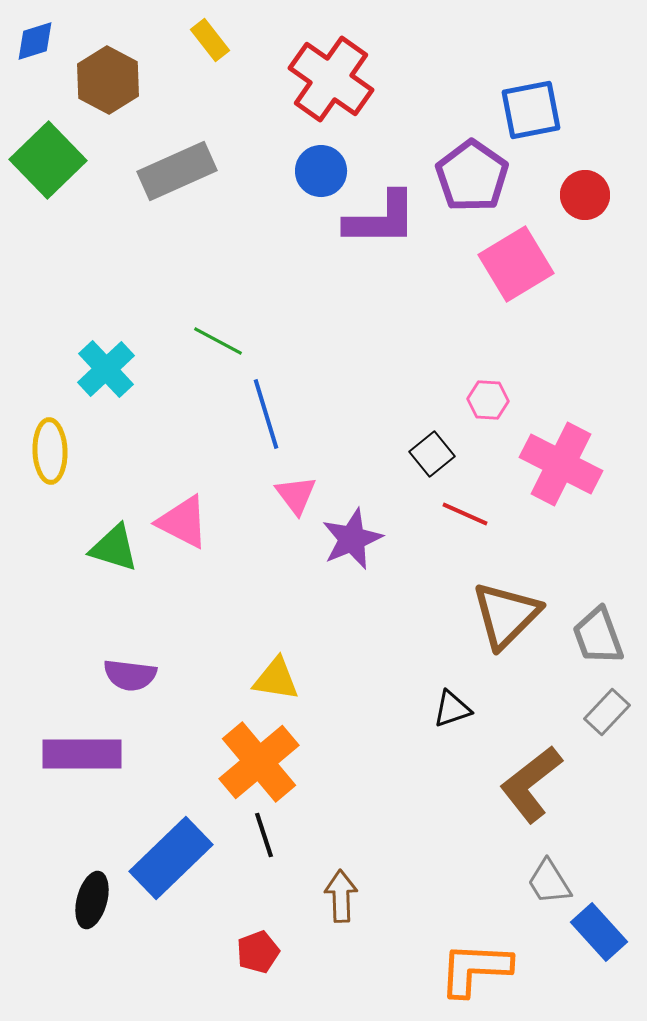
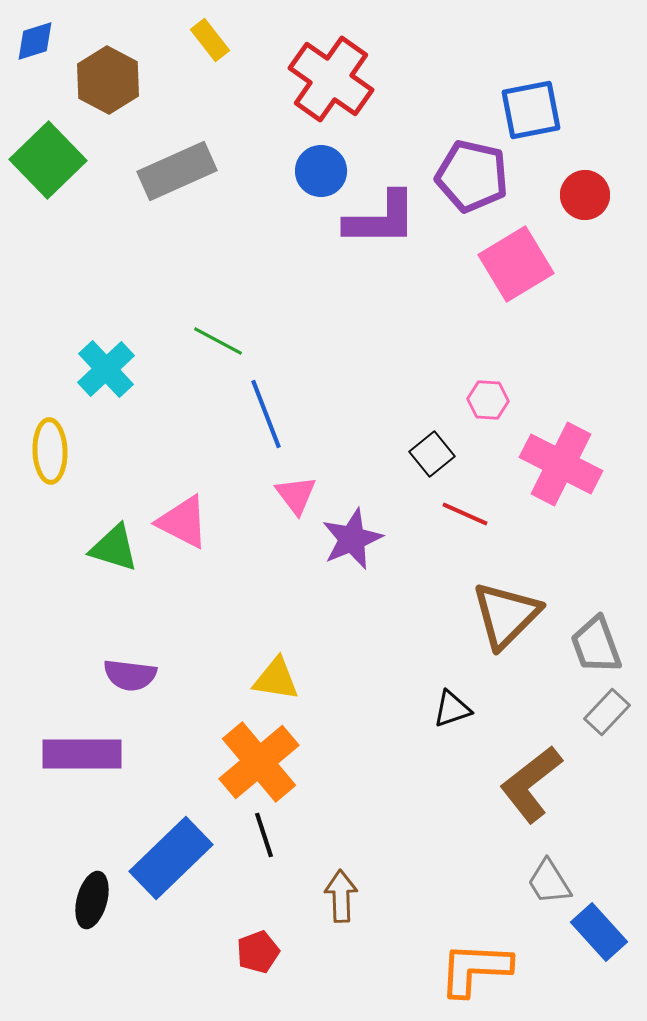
purple pentagon at (472, 176): rotated 22 degrees counterclockwise
blue line at (266, 414): rotated 4 degrees counterclockwise
gray trapezoid at (598, 636): moved 2 px left, 9 px down
